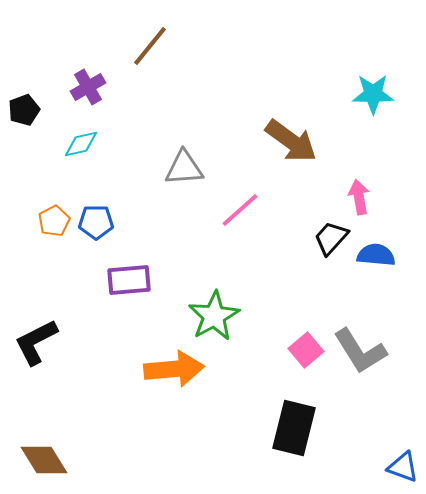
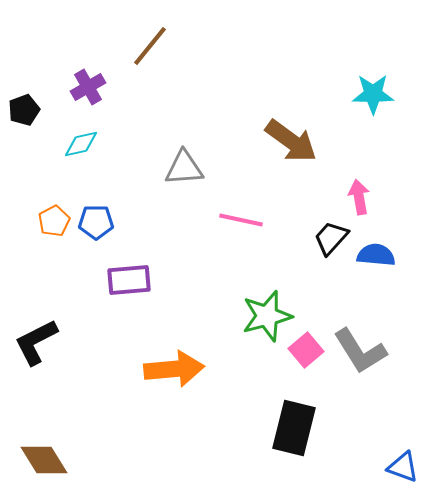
pink line: moved 1 px right, 10 px down; rotated 54 degrees clockwise
green star: moved 53 px right; rotated 15 degrees clockwise
